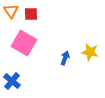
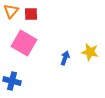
orange triangle: rotated 14 degrees clockwise
blue cross: rotated 24 degrees counterclockwise
